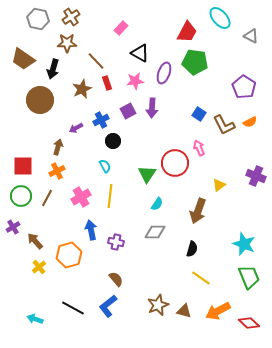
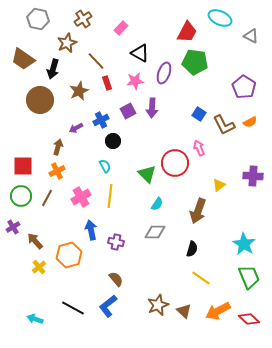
brown cross at (71, 17): moved 12 px right, 2 px down
cyan ellipse at (220, 18): rotated 25 degrees counterclockwise
brown star at (67, 43): rotated 24 degrees counterclockwise
brown star at (82, 89): moved 3 px left, 2 px down
green triangle at (147, 174): rotated 18 degrees counterclockwise
purple cross at (256, 176): moved 3 px left; rotated 18 degrees counterclockwise
cyan star at (244, 244): rotated 10 degrees clockwise
brown triangle at (184, 311): rotated 28 degrees clockwise
red diamond at (249, 323): moved 4 px up
